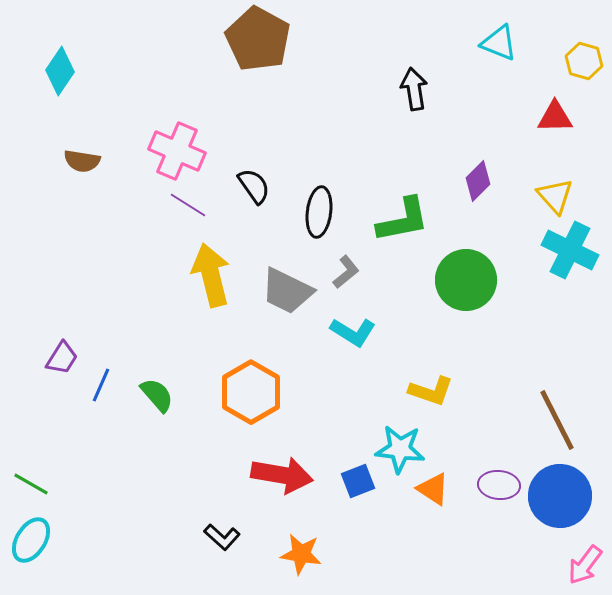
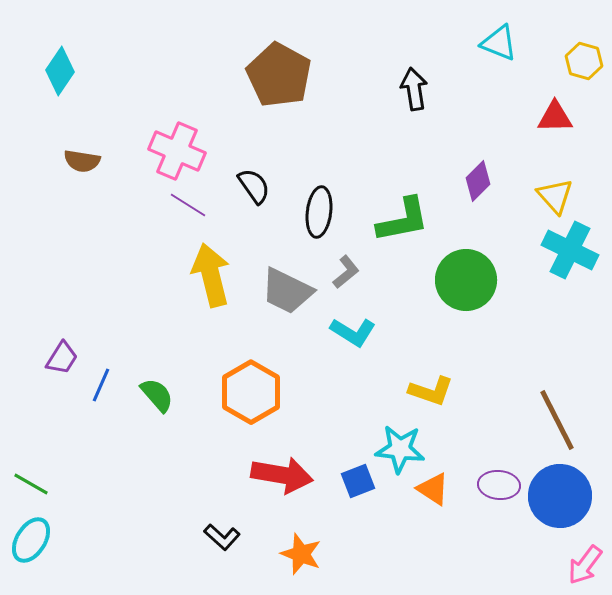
brown pentagon: moved 21 px right, 36 px down
orange star: rotated 12 degrees clockwise
